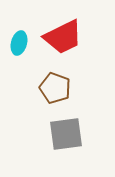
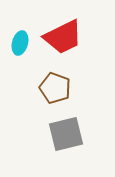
cyan ellipse: moved 1 px right
gray square: rotated 6 degrees counterclockwise
